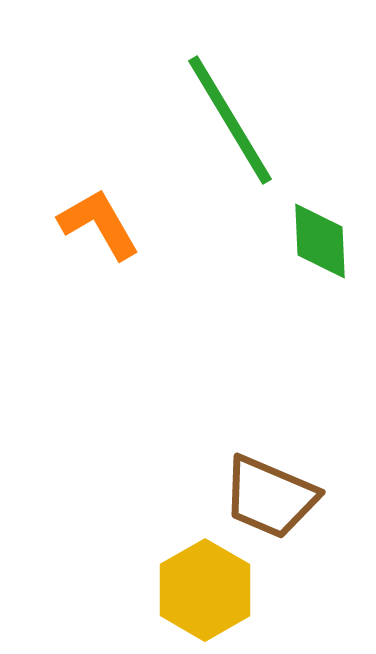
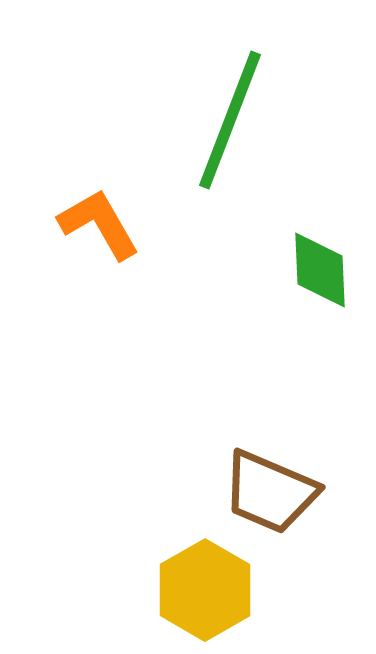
green line: rotated 52 degrees clockwise
green diamond: moved 29 px down
brown trapezoid: moved 5 px up
